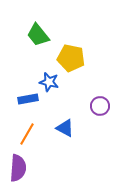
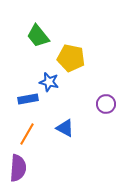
green trapezoid: moved 1 px down
purple circle: moved 6 px right, 2 px up
